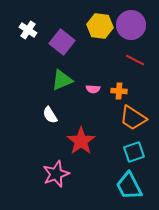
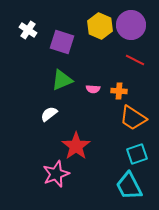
yellow hexagon: rotated 15 degrees clockwise
purple square: rotated 20 degrees counterclockwise
white semicircle: moved 1 px left, 1 px up; rotated 84 degrees clockwise
red star: moved 5 px left, 5 px down
cyan square: moved 3 px right, 2 px down
